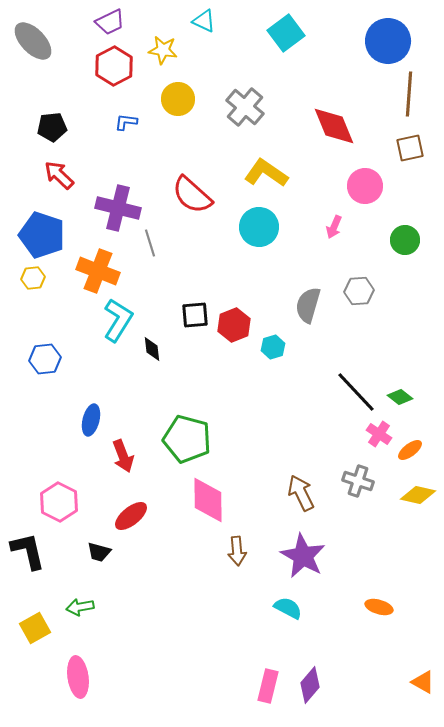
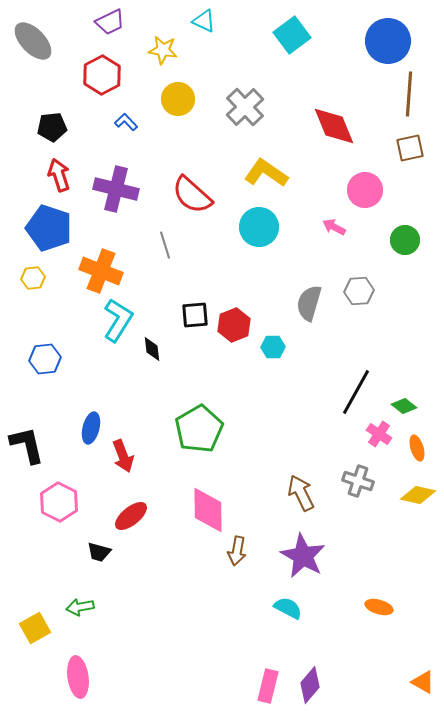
cyan square at (286, 33): moved 6 px right, 2 px down
red hexagon at (114, 66): moved 12 px left, 9 px down
gray cross at (245, 107): rotated 6 degrees clockwise
blue L-shape at (126, 122): rotated 40 degrees clockwise
red arrow at (59, 175): rotated 28 degrees clockwise
pink circle at (365, 186): moved 4 px down
purple cross at (118, 208): moved 2 px left, 19 px up
pink arrow at (334, 227): rotated 95 degrees clockwise
blue pentagon at (42, 235): moved 7 px right, 7 px up
gray line at (150, 243): moved 15 px right, 2 px down
orange cross at (98, 271): moved 3 px right
gray semicircle at (308, 305): moved 1 px right, 2 px up
cyan hexagon at (273, 347): rotated 15 degrees clockwise
black line at (356, 392): rotated 72 degrees clockwise
green diamond at (400, 397): moved 4 px right, 9 px down
blue ellipse at (91, 420): moved 8 px down
green pentagon at (187, 439): moved 12 px right, 10 px up; rotated 27 degrees clockwise
orange ellipse at (410, 450): moved 7 px right, 2 px up; rotated 70 degrees counterclockwise
pink diamond at (208, 500): moved 10 px down
black L-shape at (28, 551): moved 1 px left, 106 px up
brown arrow at (237, 551): rotated 16 degrees clockwise
